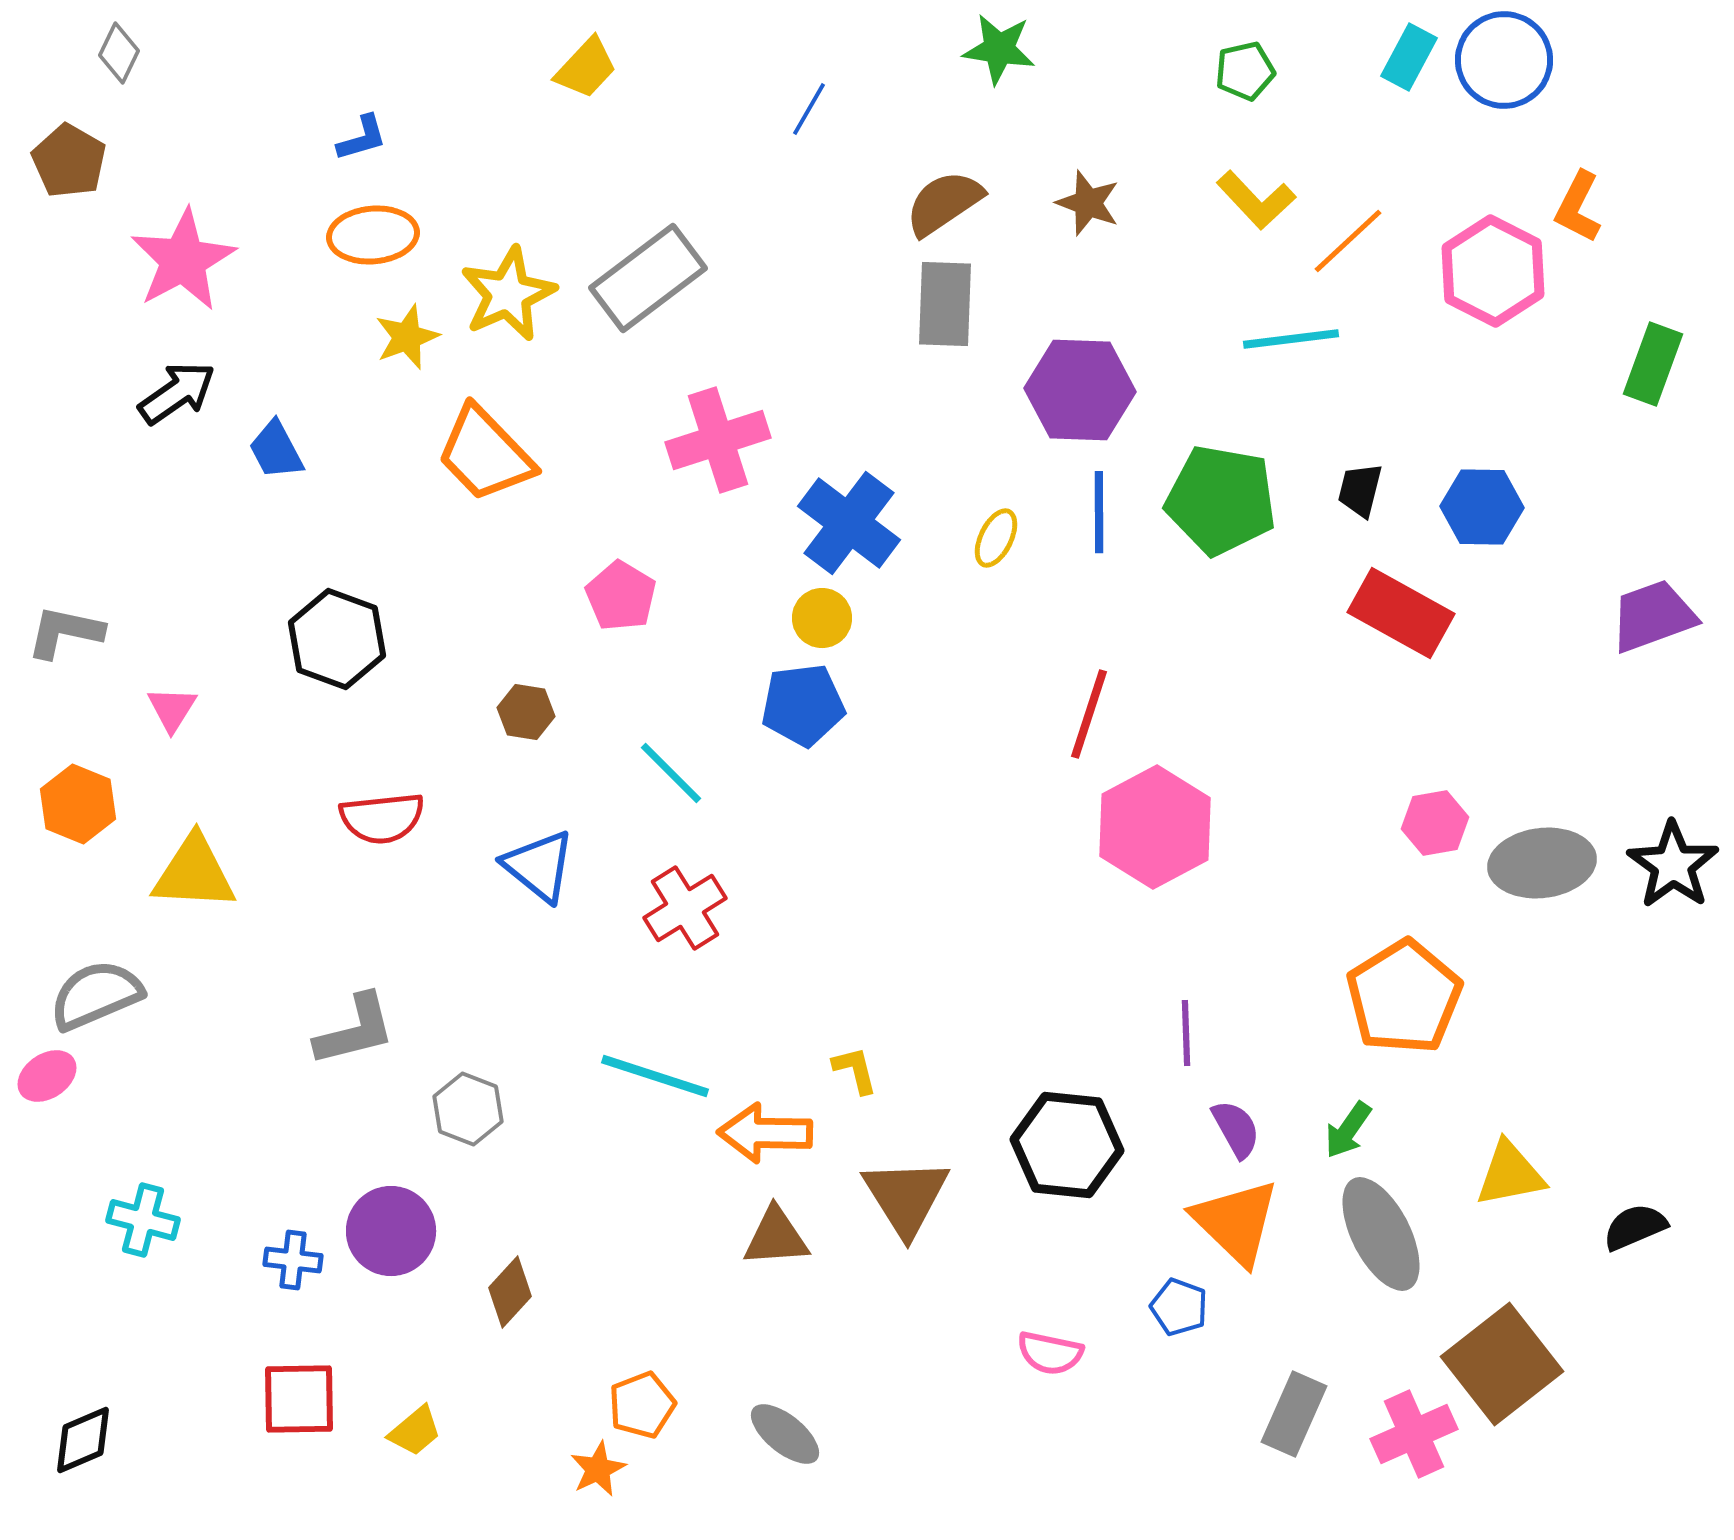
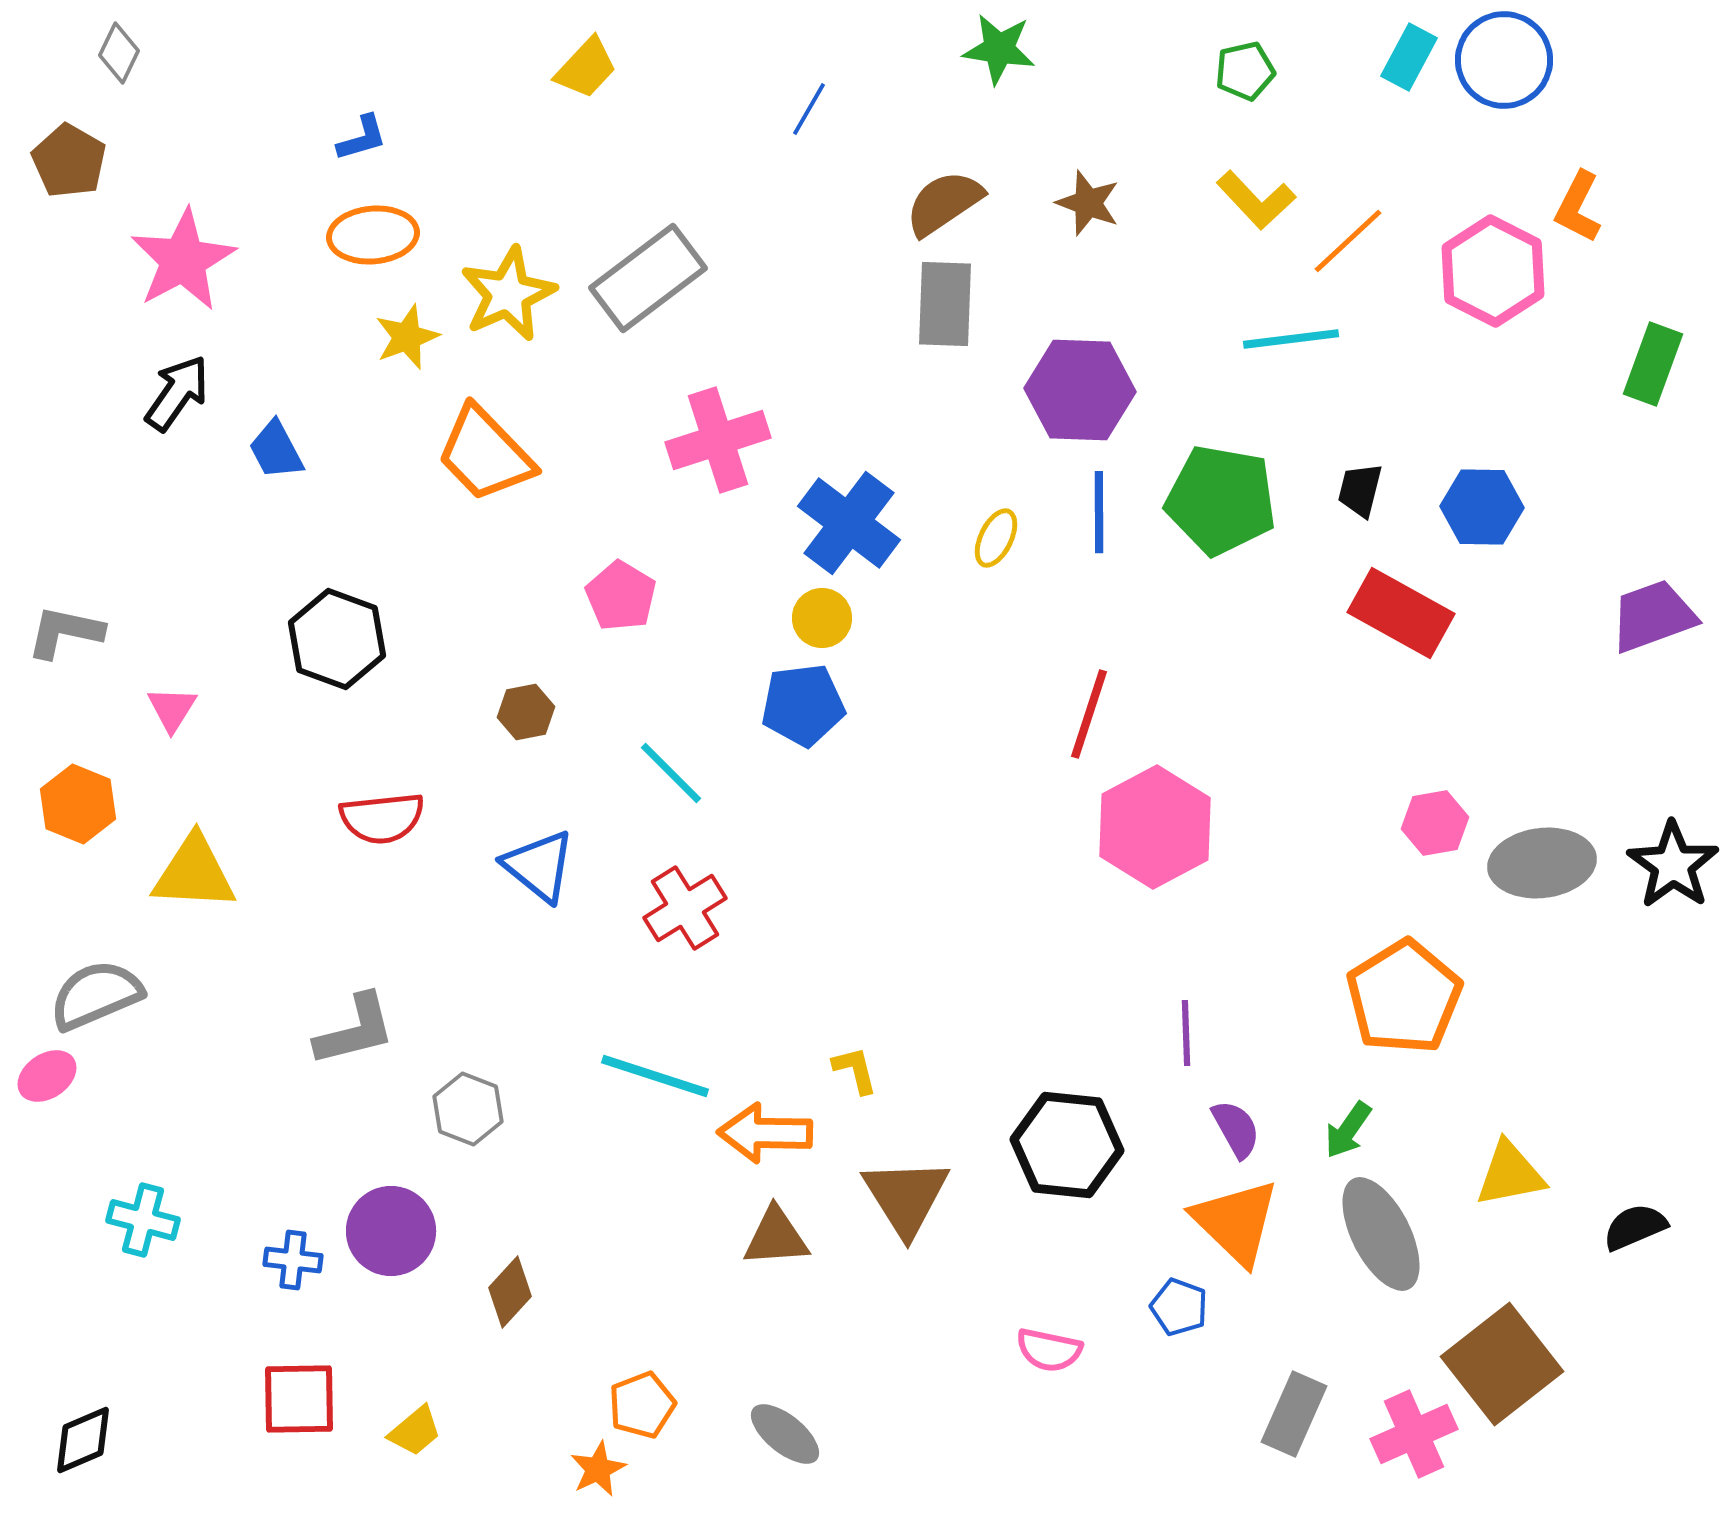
black arrow at (177, 393): rotated 20 degrees counterclockwise
brown hexagon at (526, 712): rotated 20 degrees counterclockwise
pink semicircle at (1050, 1353): moved 1 px left, 3 px up
